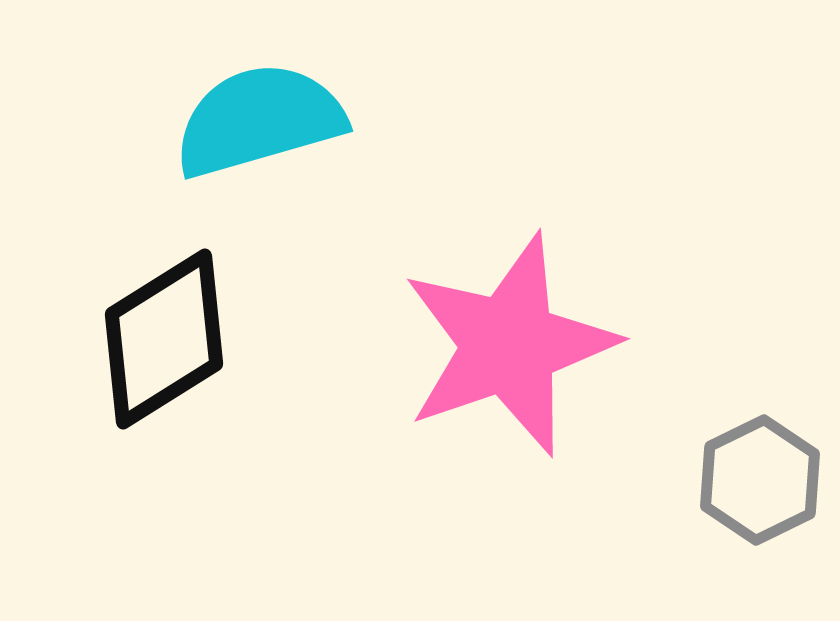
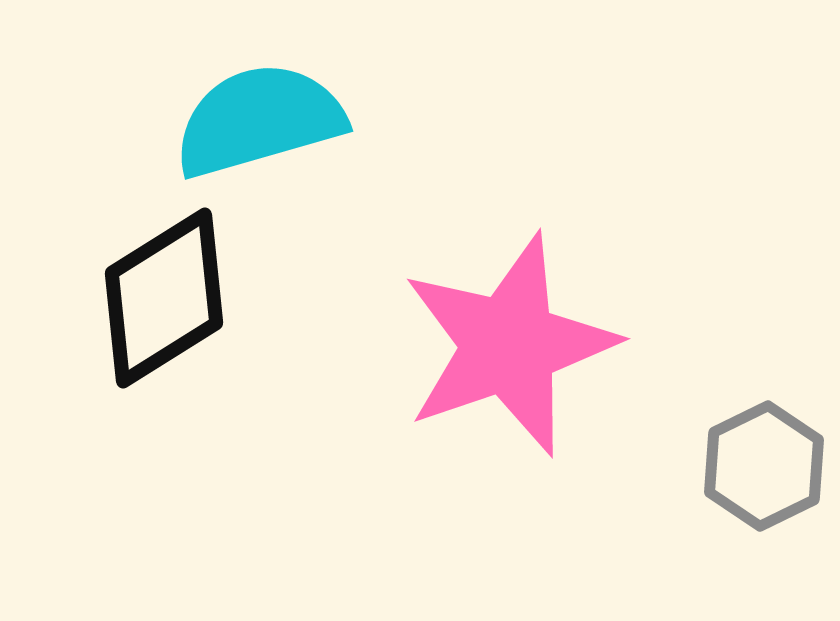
black diamond: moved 41 px up
gray hexagon: moved 4 px right, 14 px up
